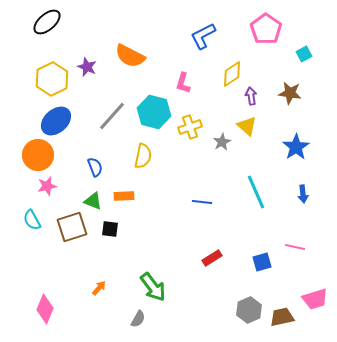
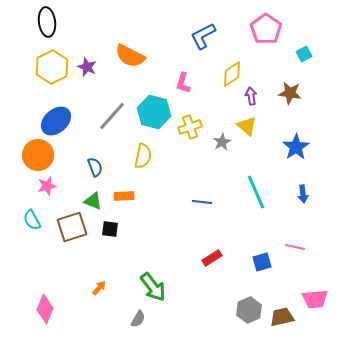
black ellipse: rotated 56 degrees counterclockwise
yellow hexagon: moved 12 px up
pink trapezoid: rotated 12 degrees clockwise
